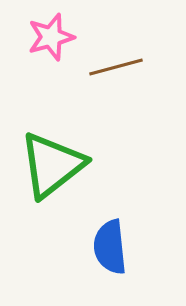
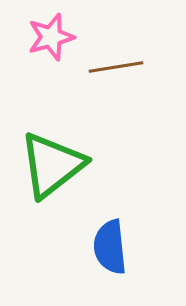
brown line: rotated 6 degrees clockwise
